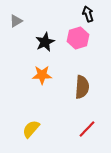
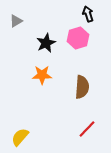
black star: moved 1 px right, 1 px down
yellow semicircle: moved 11 px left, 8 px down
